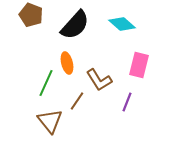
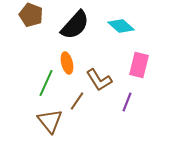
cyan diamond: moved 1 px left, 2 px down
